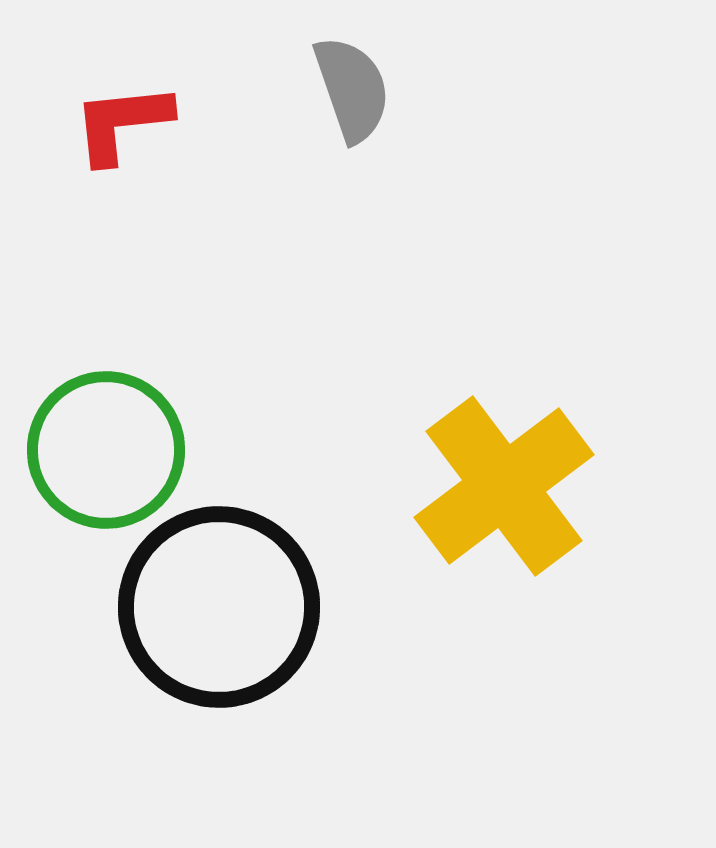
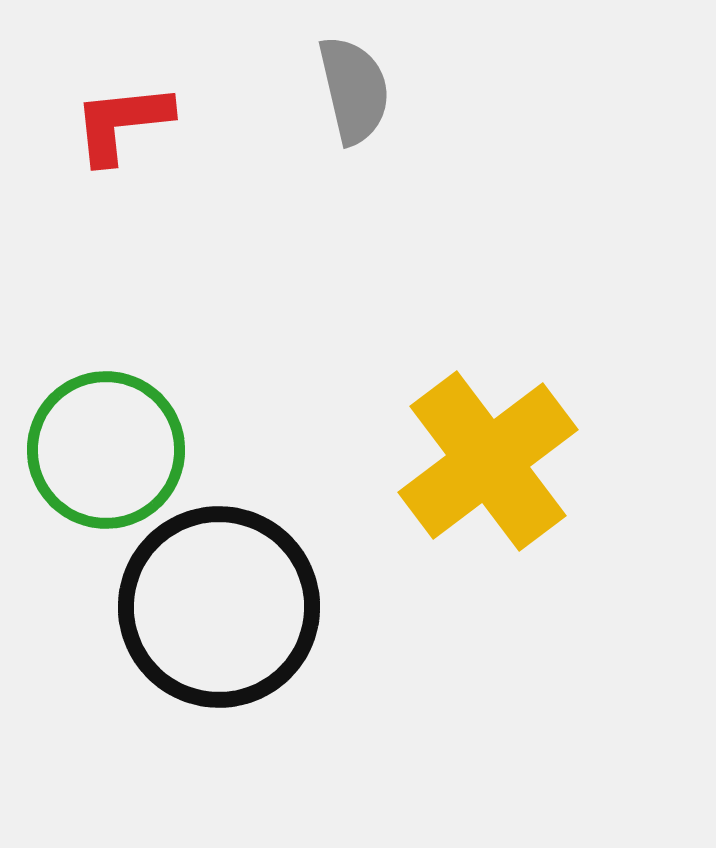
gray semicircle: moved 2 px right, 1 px down; rotated 6 degrees clockwise
yellow cross: moved 16 px left, 25 px up
